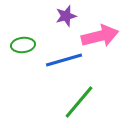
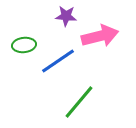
purple star: rotated 20 degrees clockwise
green ellipse: moved 1 px right
blue line: moved 6 px left, 1 px down; rotated 18 degrees counterclockwise
